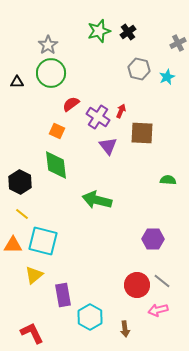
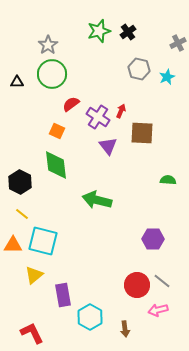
green circle: moved 1 px right, 1 px down
